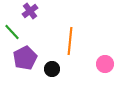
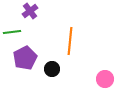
green line: rotated 54 degrees counterclockwise
pink circle: moved 15 px down
